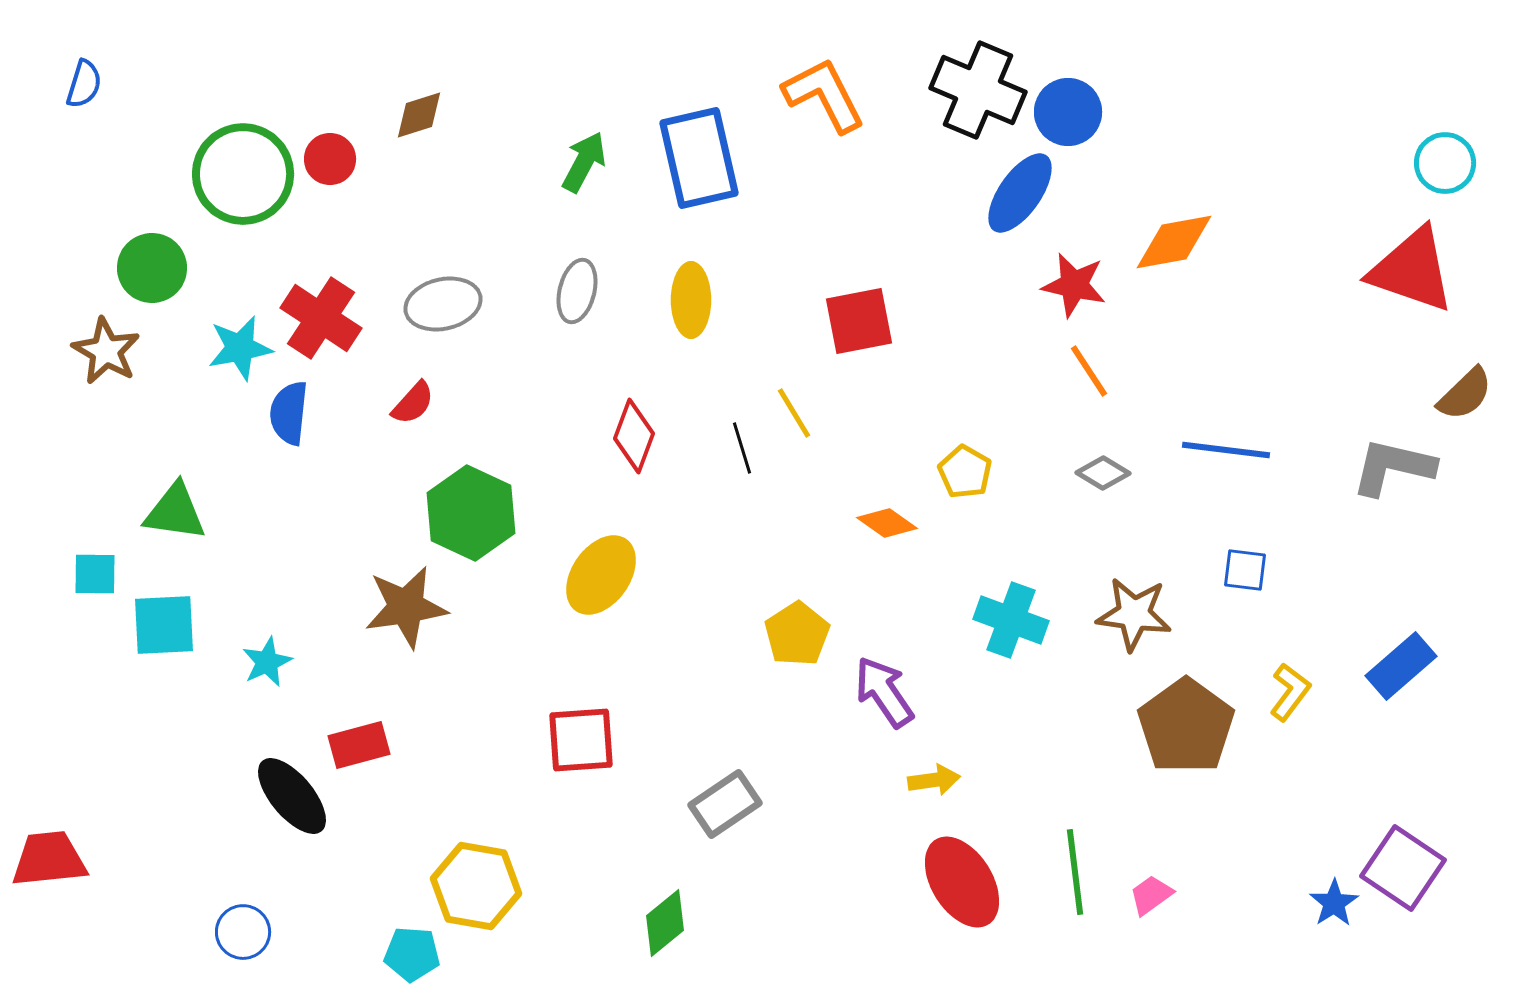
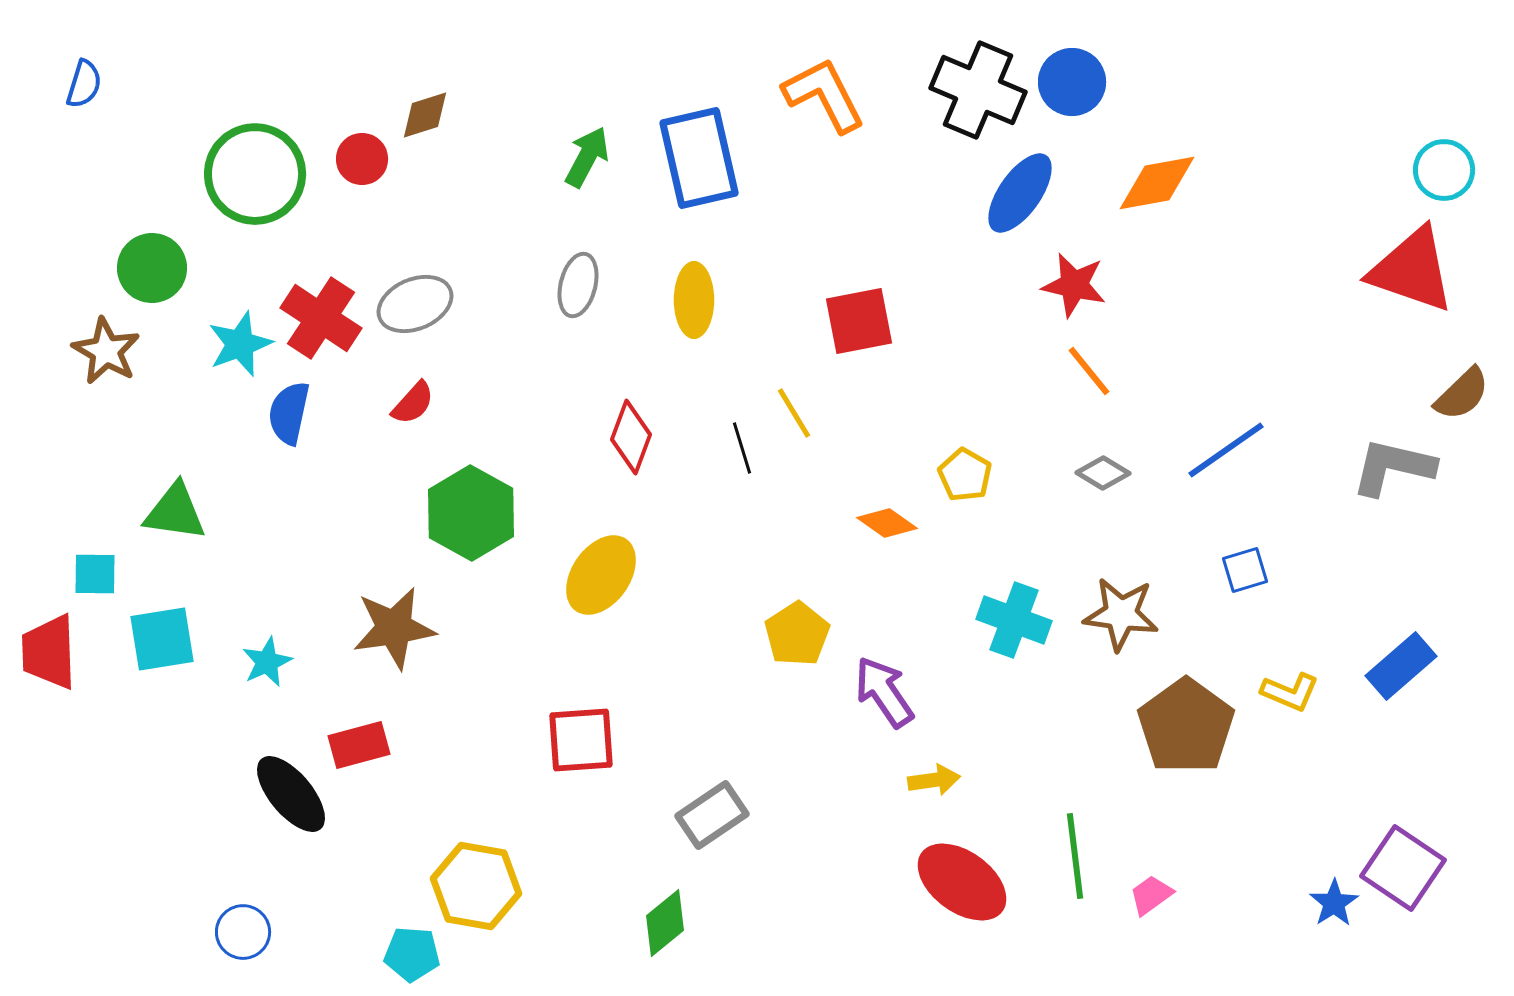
blue circle at (1068, 112): moved 4 px right, 30 px up
brown diamond at (419, 115): moved 6 px right
red circle at (330, 159): moved 32 px right
green arrow at (584, 162): moved 3 px right, 5 px up
cyan circle at (1445, 163): moved 1 px left, 7 px down
green circle at (243, 174): moved 12 px right
orange diamond at (1174, 242): moved 17 px left, 59 px up
gray ellipse at (577, 291): moved 1 px right, 6 px up
yellow ellipse at (691, 300): moved 3 px right
gray ellipse at (443, 304): moved 28 px left; rotated 10 degrees counterclockwise
cyan star at (240, 348): moved 4 px up; rotated 10 degrees counterclockwise
orange line at (1089, 371): rotated 6 degrees counterclockwise
brown semicircle at (1465, 394): moved 3 px left
blue semicircle at (289, 413): rotated 6 degrees clockwise
red diamond at (634, 436): moved 3 px left, 1 px down
blue line at (1226, 450): rotated 42 degrees counterclockwise
yellow pentagon at (965, 472): moved 3 px down
green hexagon at (471, 513): rotated 4 degrees clockwise
blue square at (1245, 570): rotated 24 degrees counterclockwise
brown star at (406, 607): moved 12 px left, 21 px down
brown star at (1134, 614): moved 13 px left
cyan cross at (1011, 620): moved 3 px right
cyan square at (164, 625): moved 2 px left, 14 px down; rotated 6 degrees counterclockwise
yellow L-shape at (1290, 692): rotated 76 degrees clockwise
black ellipse at (292, 796): moved 1 px left, 2 px up
gray rectangle at (725, 804): moved 13 px left, 11 px down
red trapezoid at (49, 859): moved 207 px up; rotated 86 degrees counterclockwise
green line at (1075, 872): moved 16 px up
red ellipse at (962, 882): rotated 22 degrees counterclockwise
